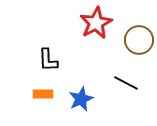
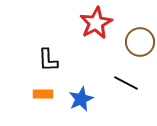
brown circle: moved 1 px right, 2 px down
